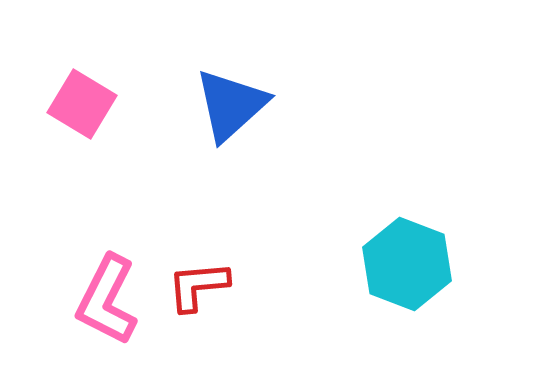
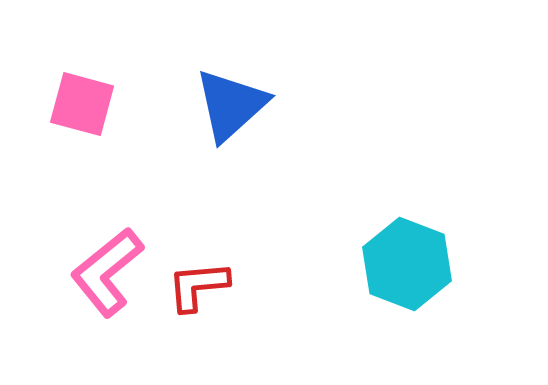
pink square: rotated 16 degrees counterclockwise
pink L-shape: moved 28 px up; rotated 24 degrees clockwise
